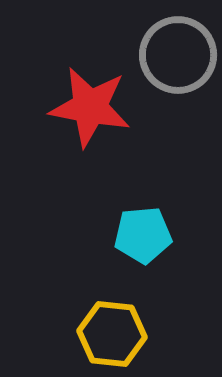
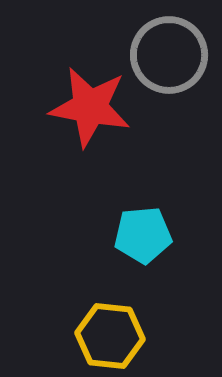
gray circle: moved 9 px left
yellow hexagon: moved 2 px left, 2 px down
